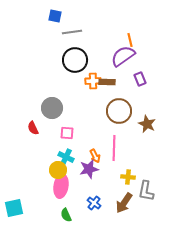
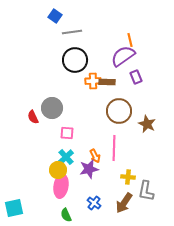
blue square: rotated 24 degrees clockwise
purple rectangle: moved 4 px left, 2 px up
red semicircle: moved 11 px up
cyan cross: rotated 21 degrees clockwise
